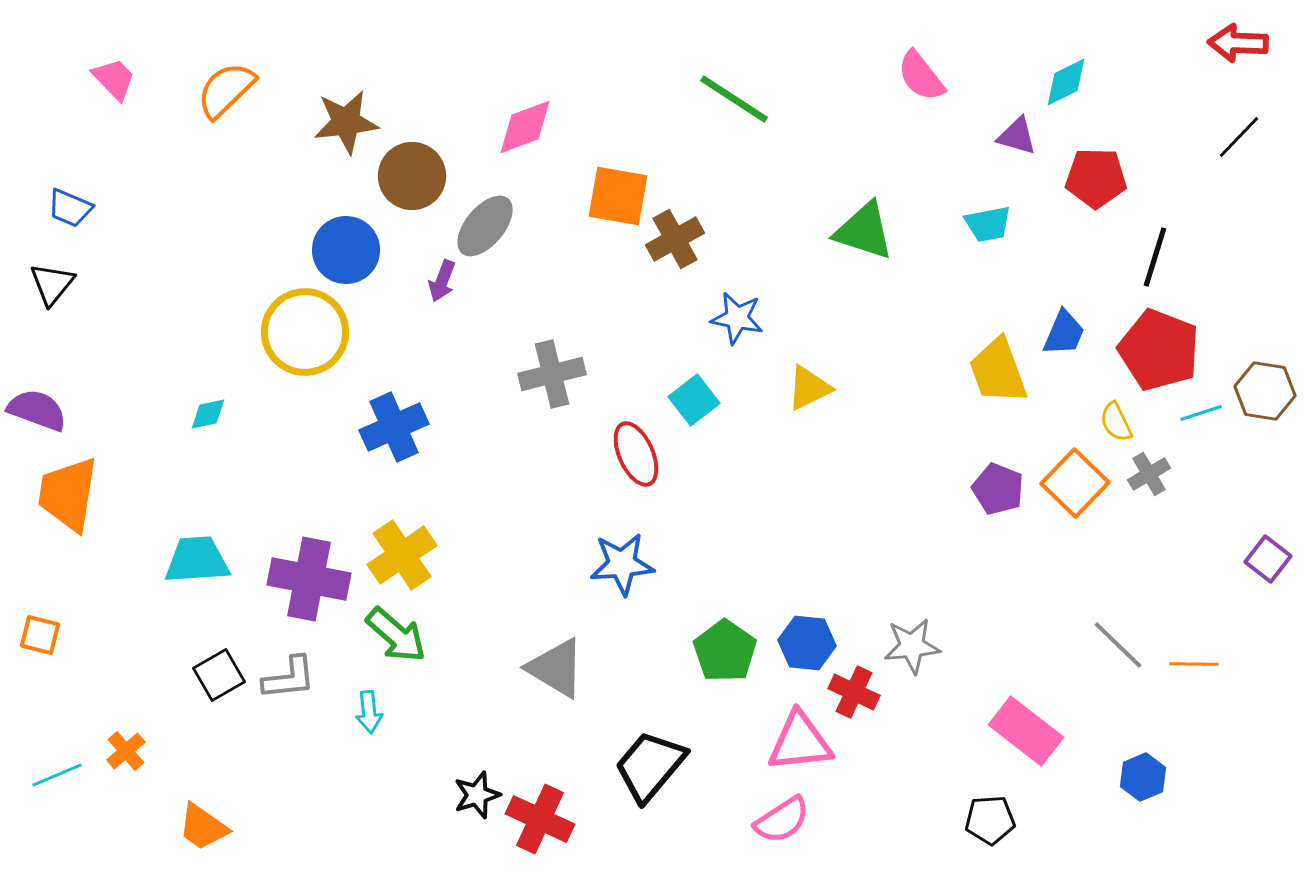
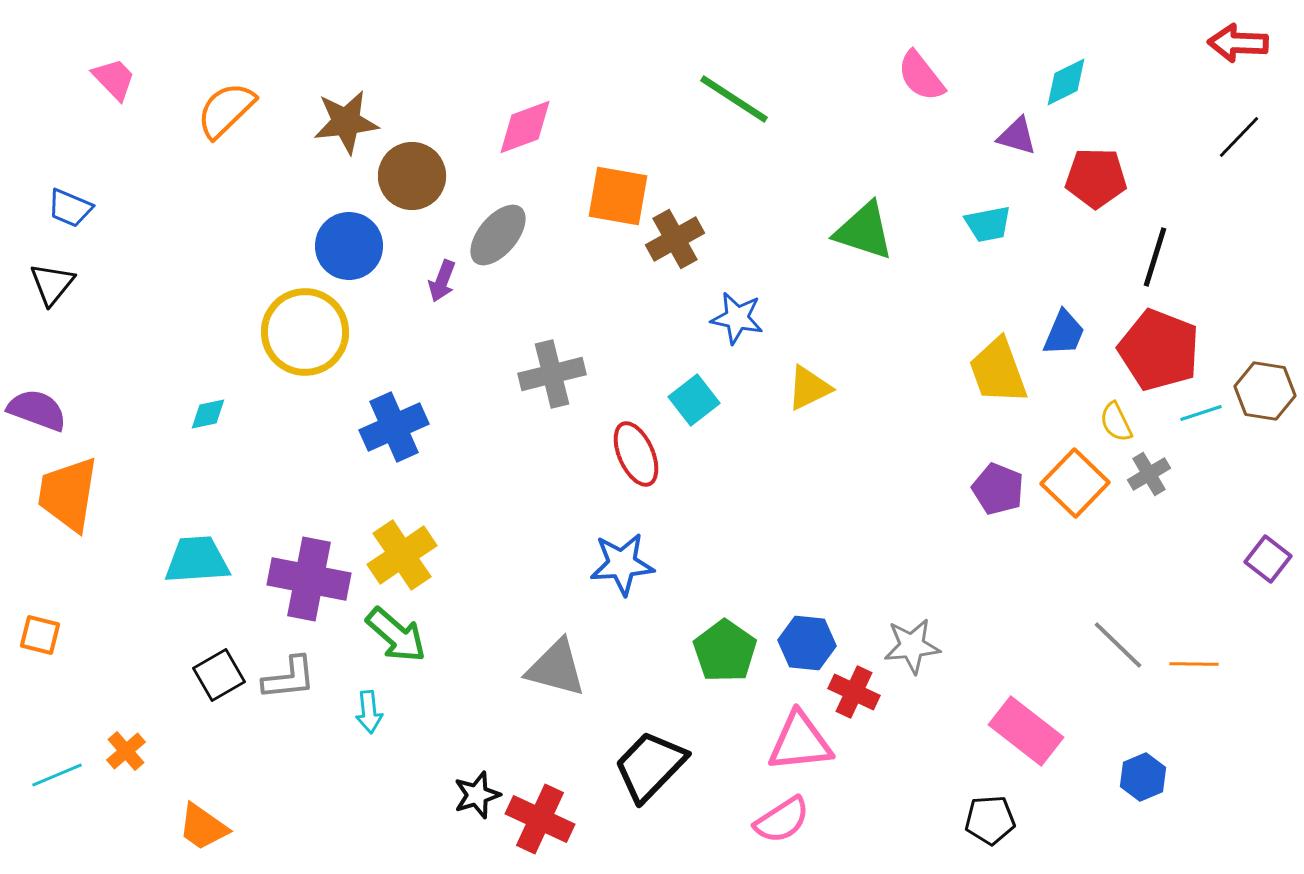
orange semicircle at (226, 90): moved 20 px down
gray ellipse at (485, 226): moved 13 px right, 9 px down
blue circle at (346, 250): moved 3 px right, 4 px up
gray triangle at (556, 668): rotated 16 degrees counterclockwise
black trapezoid at (650, 766): rotated 4 degrees clockwise
